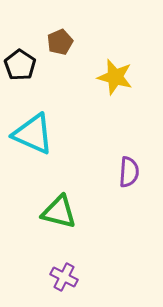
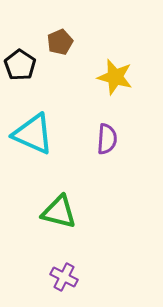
purple semicircle: moved 22 px left, 33 px up
